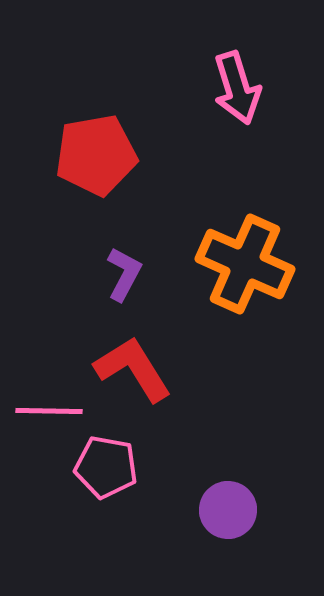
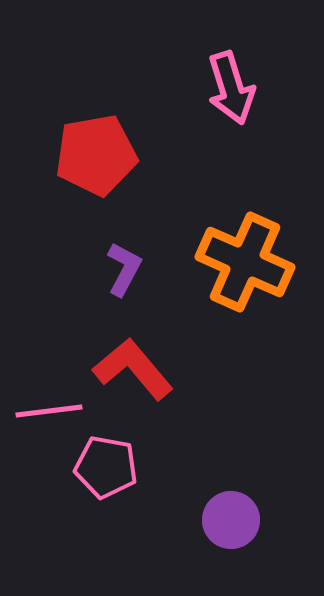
pink arrow: moved 6 px left
orange cross: moved 2 px up
purple L-shape: moved 5 px up
red L-shape: rotated 8 degrees counterclockwise
pink line: rotated 8 degrees counterclockwise
purple circle: moved 3 px right, 10 px down
